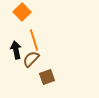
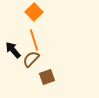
orange square: moved 12 px right
black arrow: moved 3 px left; rotated 30 degrees counterclockwise
